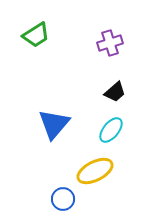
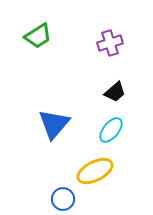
green trapezoid: moved 2 px right, 1 px down
